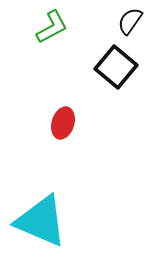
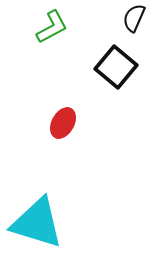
black semicircle: moved 4 px right, 3 px up; rotated 12 degrees counterclockwise
red ellipse: rotated 12 degrees clockwise
cyan triangle: moved 4 px left, 2 px down; rotated 6 degrees counterclockwise
